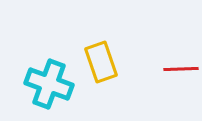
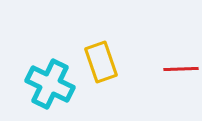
cyan cross: moved 1 px right; rotated 6 degrees clockwise
